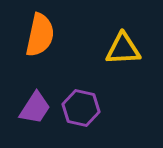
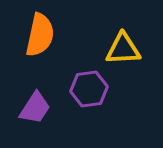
purple hexagon: moved 8 px right, 19 px up; rotated 21 degrees counterclockwise
